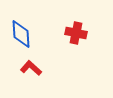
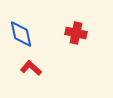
blue diamond: rotated 8 degrees counterclockwise
